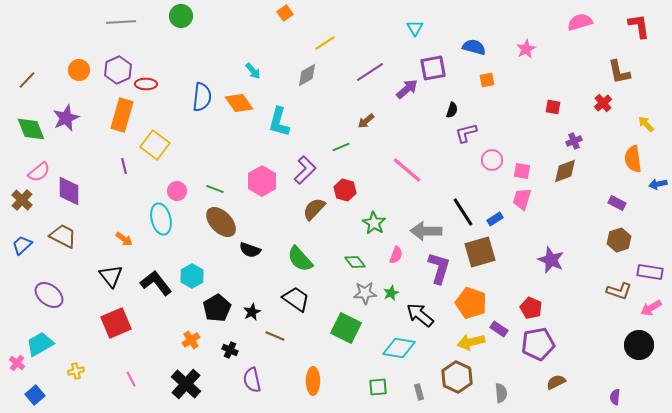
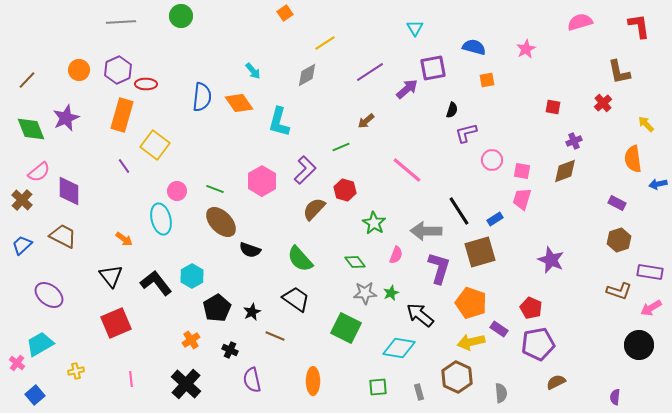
purple line at (124, 166): rotated 21 degrees counterclockwise
black line at (463, 212): moved 4 px left, 1 px up
pink line at (131, 379): rotated 21 degrees clockwise
